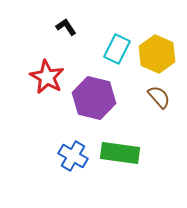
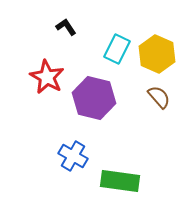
green rectangle: moved 28 px down
